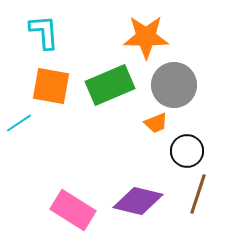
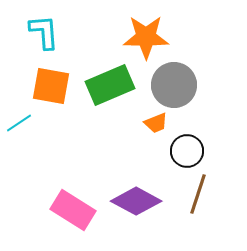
purple diamond: moved 2 px left; rotated 15 degrees clockwise
